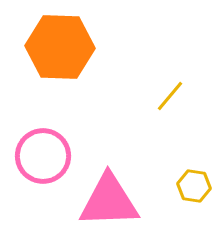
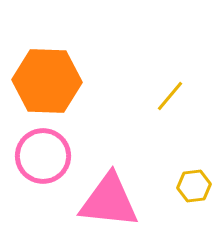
orange hexagon: moved 13 px left, 34 px down
yellow hexagon: rotated 16 degrees counterclockwise
pink triangle: rotated 8 degrees clockwise
